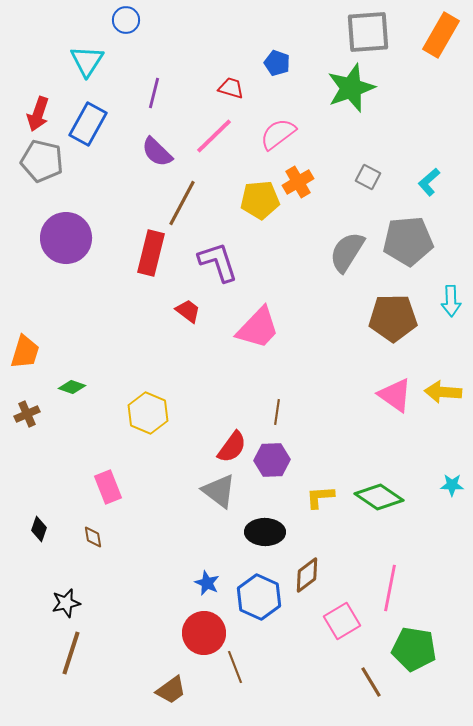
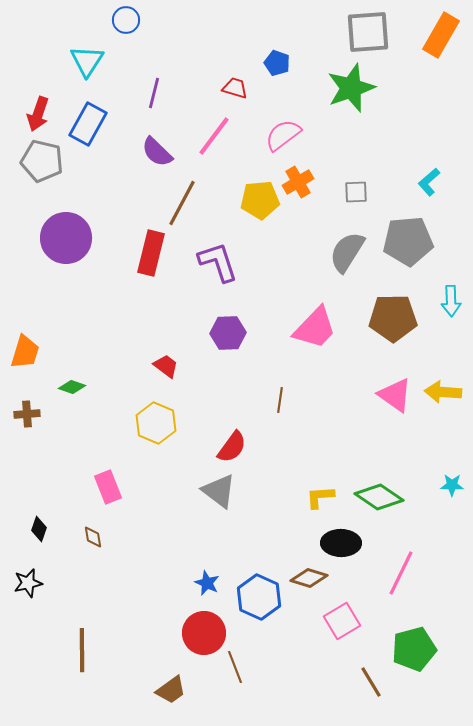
red trapezoid at (231, 88): moved 4 px right
pink semicircle at (278, 134): moved 5 px right, 1 px down
pink line at (214, 136): rotated 9 degrees counterclockwise
gray square at (368, 177): moved 12 px left, 15 px down; rotated 30 degrees counterclockwise
red trapezoid at (188, 311): moved 22 px left, 55 px down
pink trapezoid at (258, 328): moved 57 px right
brown line at (277, 412): moved 3 px right, 12 px up
yellow hexagon at (148, 413): moved 8 px right, 10 px down
brown cross at (27, 414): rotated 20 degrees clockwise
purple hexagon at (272, 460): moved 44 px left, 127 px up
black ellipse at (265, 532): moved 76 px right, 11 px down
brown diamond at (307, 575): moved 2 px right, 3 px down; rotated 54 degrees clockwise
pink line at (390, 588): moved 11 px right, 15 px up; rotated 15 degrees clockwise
black star at (66, 603): moved 38 px left, 20 px up
green pentagon at (414, 649): rotated 24 degrees counterclockwise
brown line at (71, 653): moved 11 px right, 3 px up; rotated 18 degrees counterclockwise
